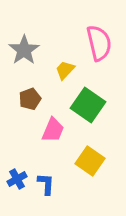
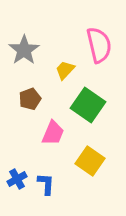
pink semicircle: moved 2 px down
pink trapezoid: moved 3 px down
